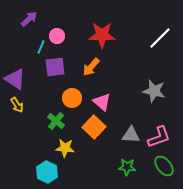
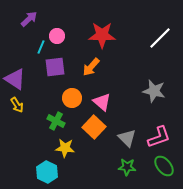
green cross: rotated 12 degrees counterclockwise
gray triangle: moved 4 px left, 3 px down; rotated 42 degrees clockwise
